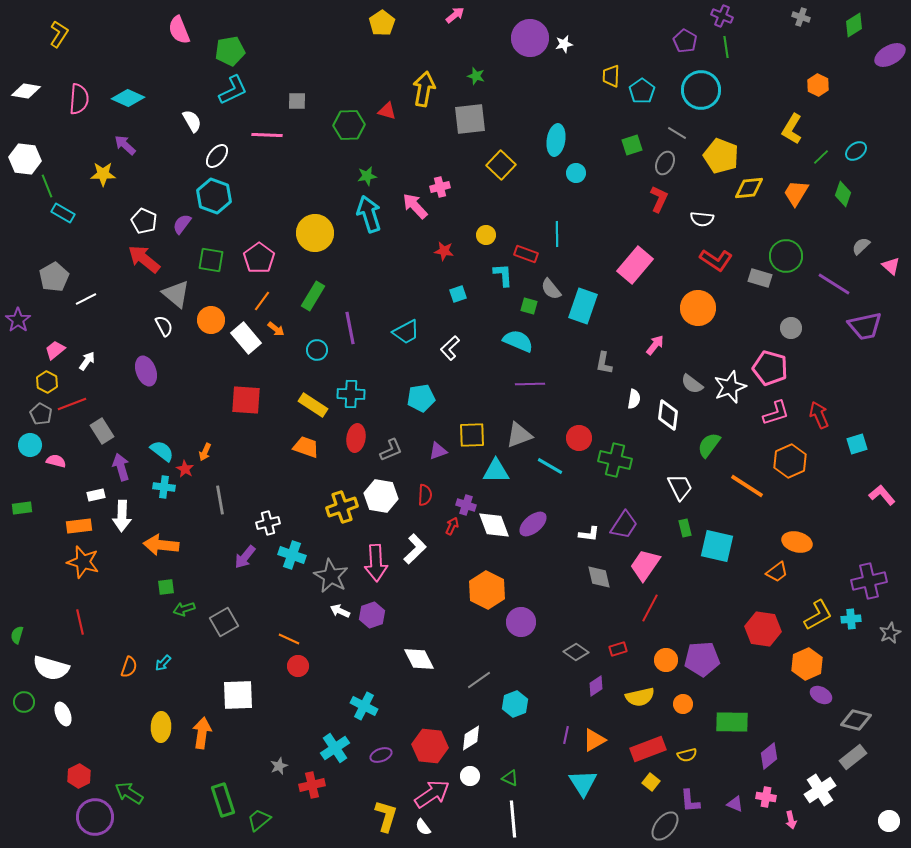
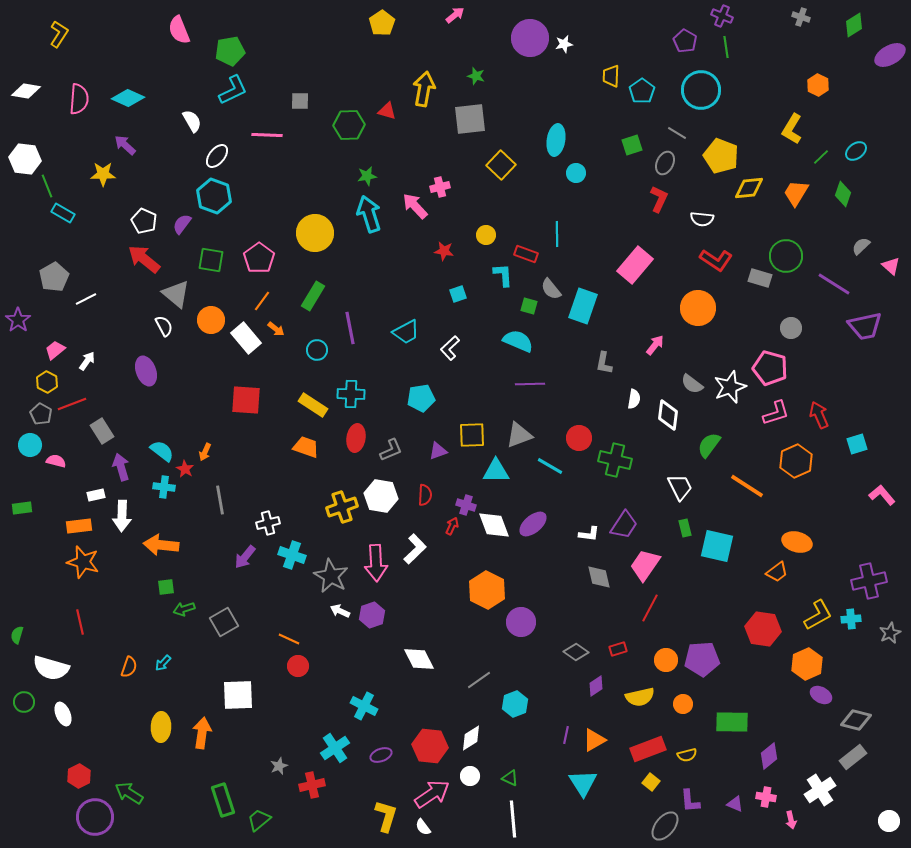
gray square at (297, 101): moved 3 px right
orange hexagon at (790, 461): moved 6 px right
